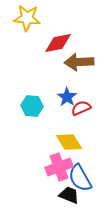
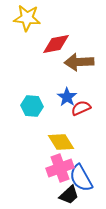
red diamond: moved 2 px left, 1 px down
yellow diamond: moved 8 px left
pink cross: moved 1 px right, 1 px down
blue semicircle: moved 1 px right
black trapezoid: rotated 115 degrees clockwise
